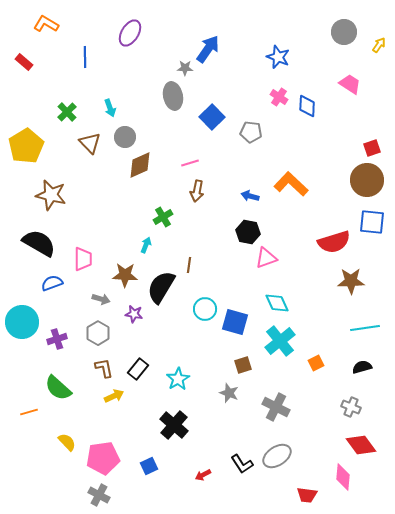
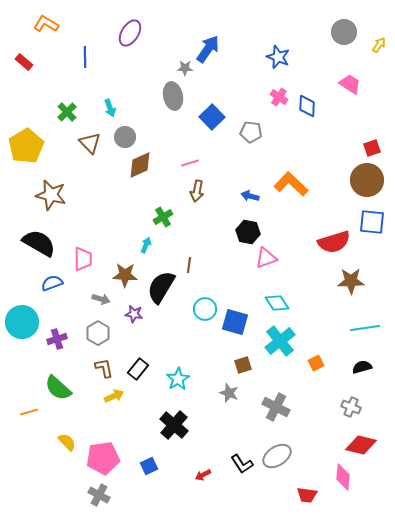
cyan diamond at (277, 303): rotated 10 degrees counterclockwise
red diamond at (361, 445): rotated 40 degrees counterclockwise
